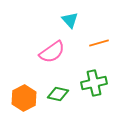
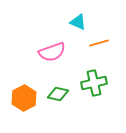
cyan triangle: moved 8 px right, 2 px down; rotated 24 degrees counterclockwise
pink semicircle: rotated 16 degrees clockwise
